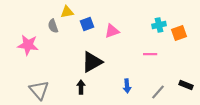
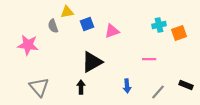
pink line: moved 1 px left, 5 px down
gray triangle: moved 3 px up
